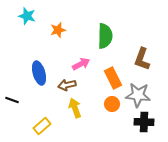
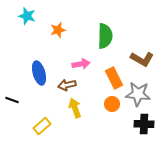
brown L-shape: rotated 80 degrees counterclockwise
pink arrow: rotated 18 degrees clockwise
orange rectangle: moved 1 px right
gray star: moved 1 px up
black cross: moved 2 px down
